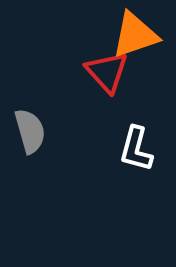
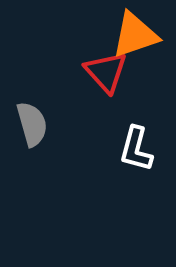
red triangle: moved 1 px left
gray semicircle: moved 2 px right, 7 px up
